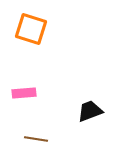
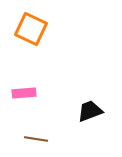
orange square: rotated 8 degrees clockwise
